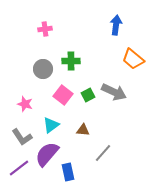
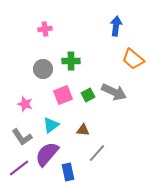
blue arrow: moved 1 px down
pink square: rotated 30 degrees clockwise
gray line: moved 6 px left
